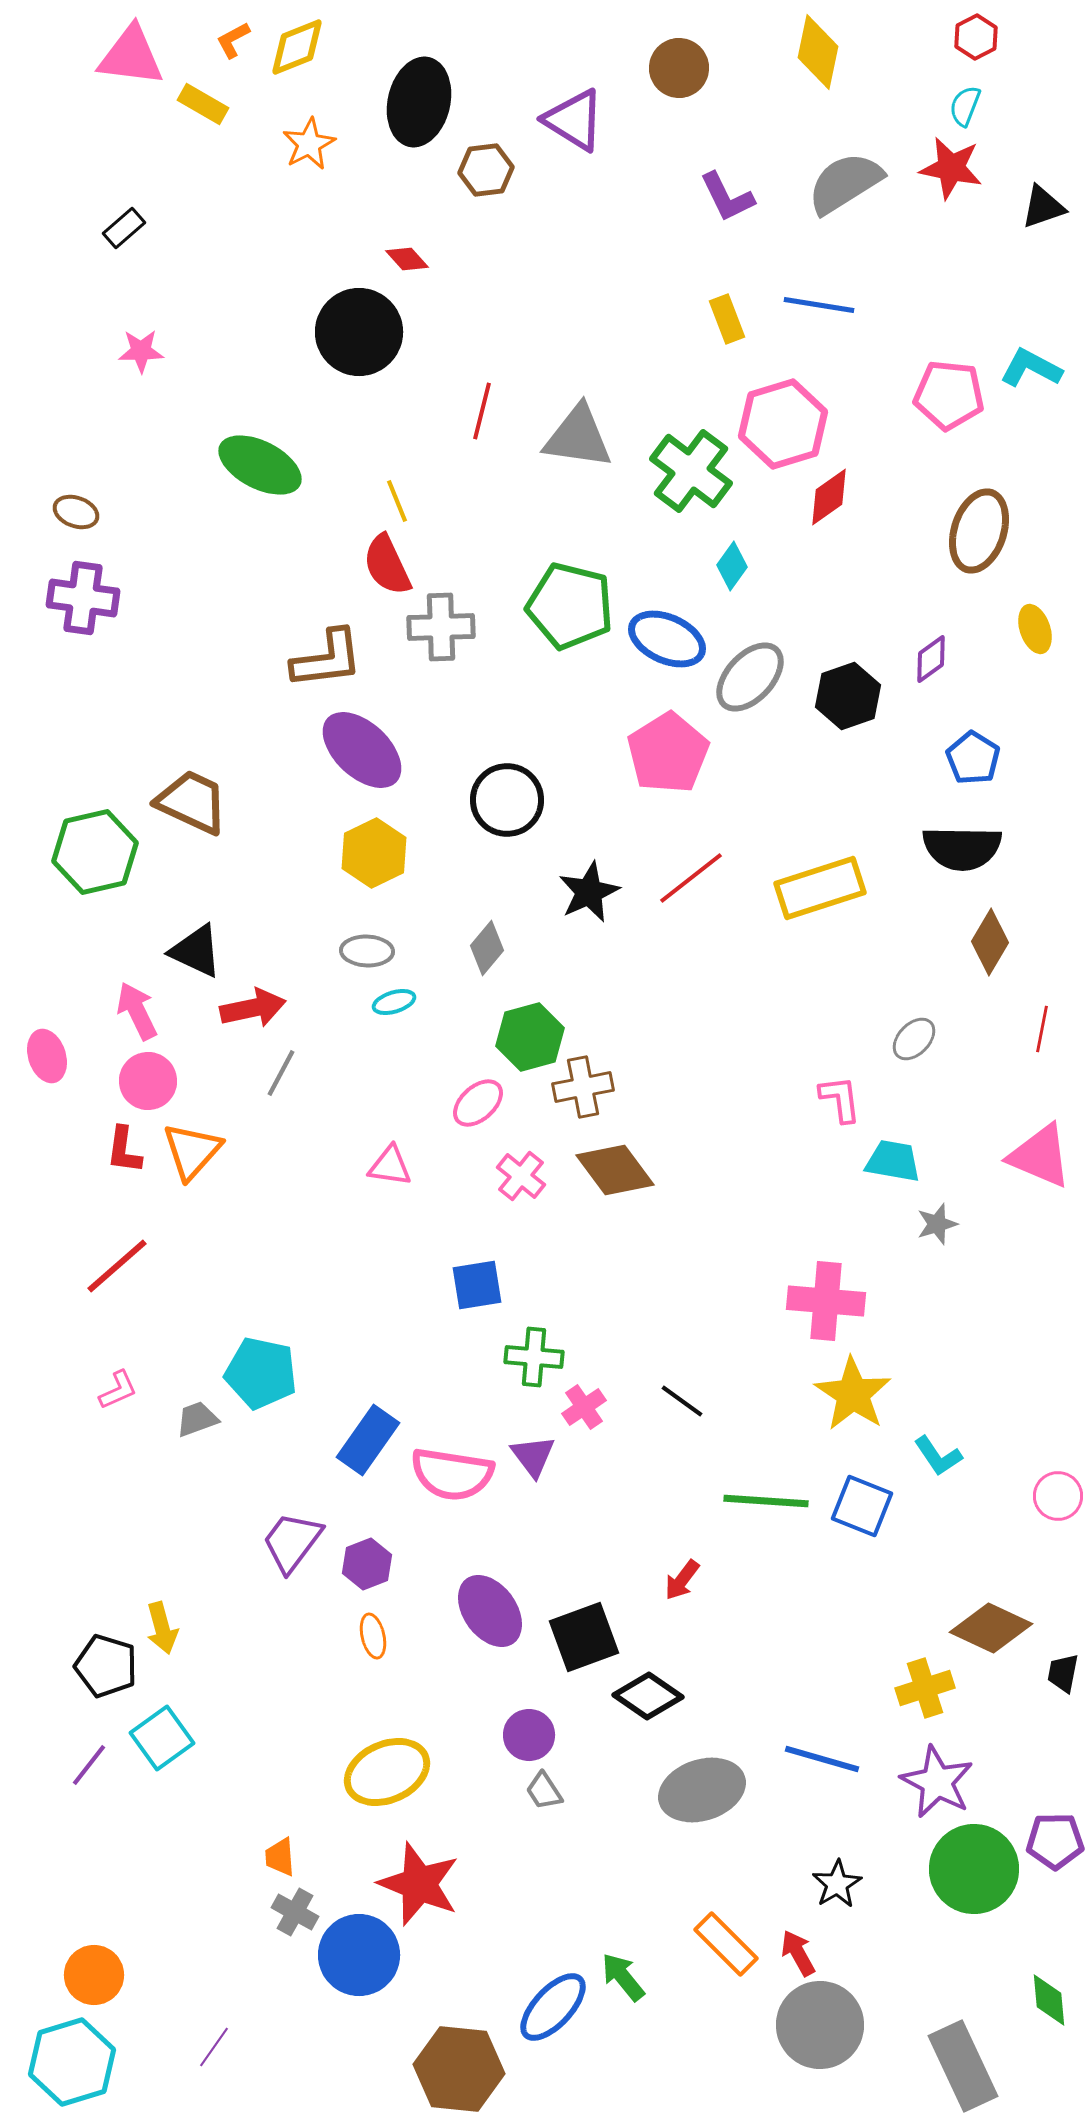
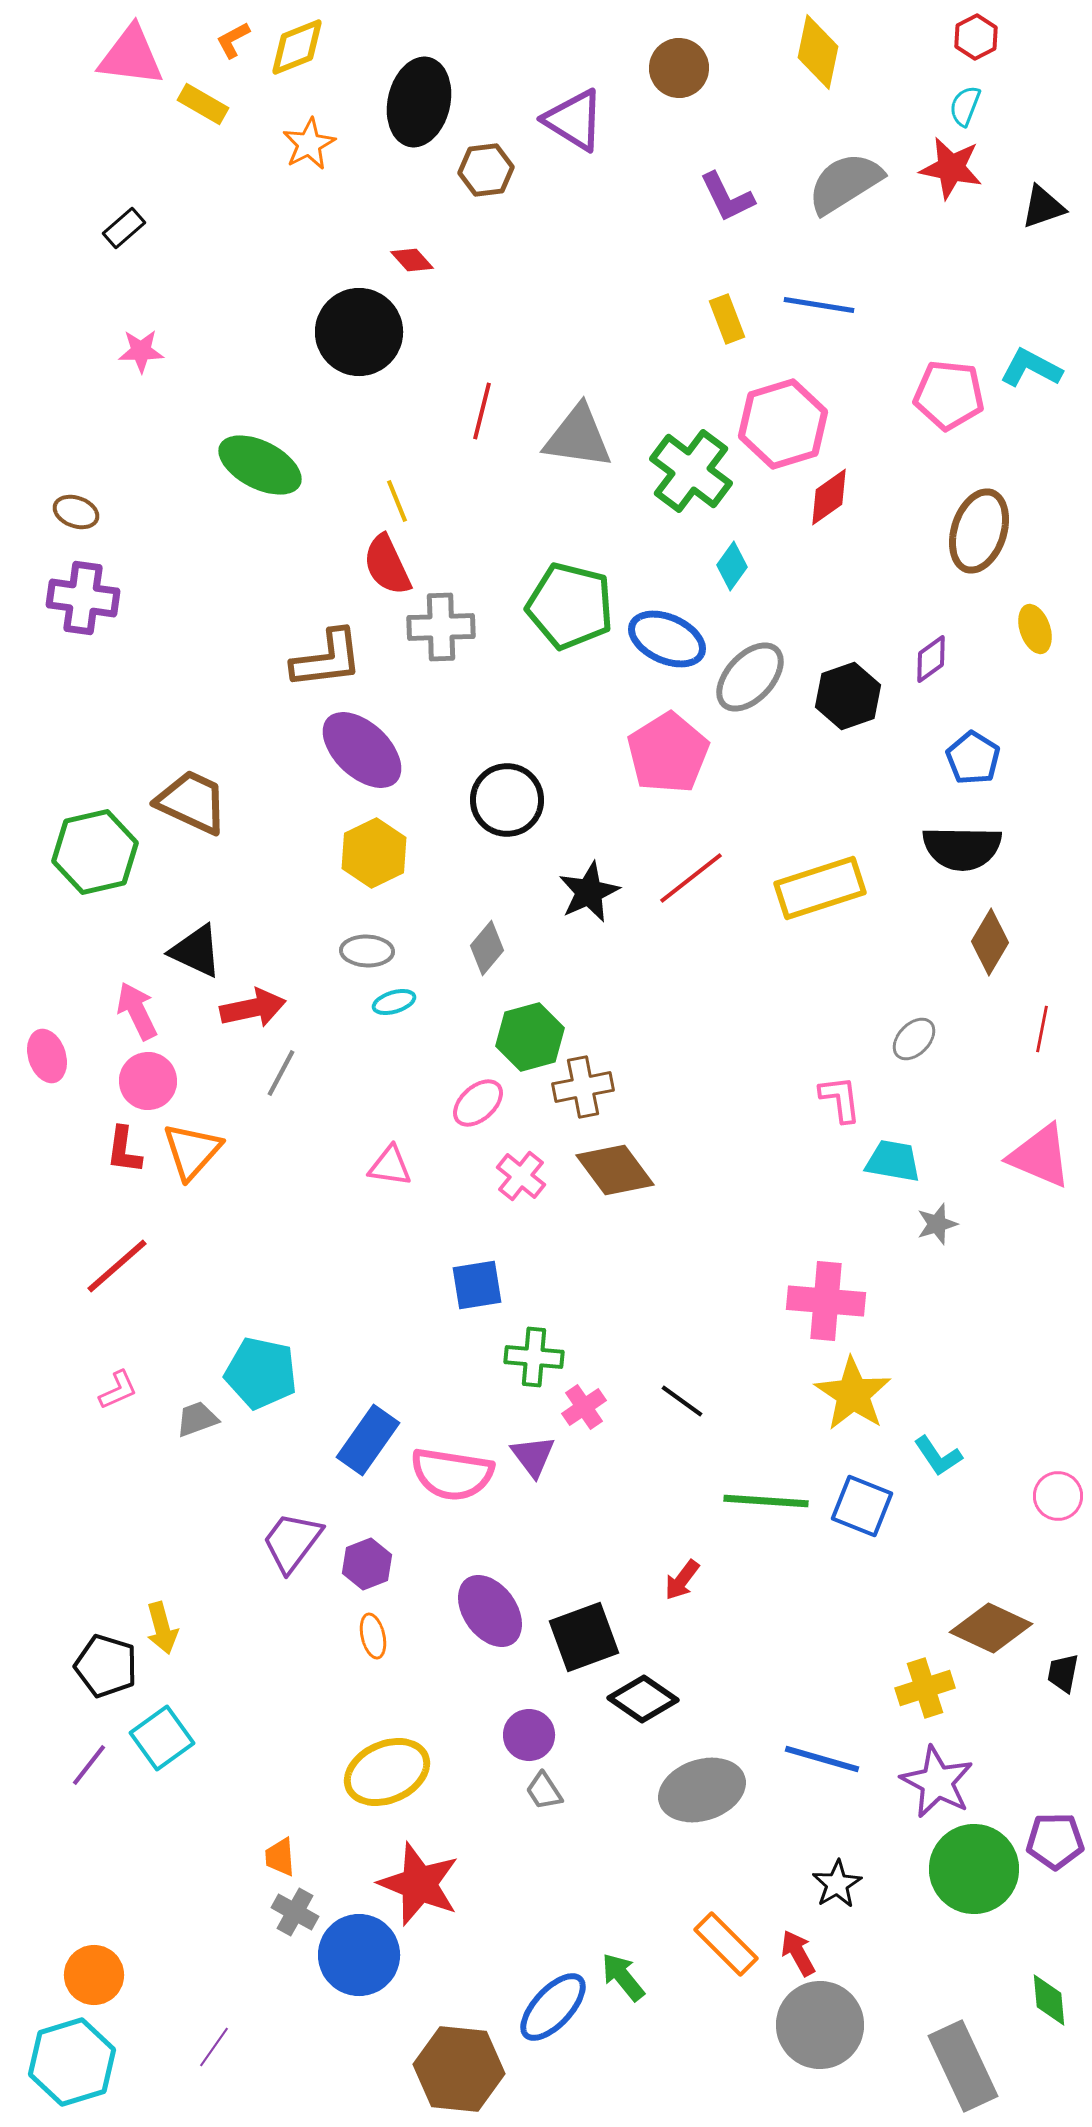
red diamond at (407, 259): moved 5 px right, 1 px down
black diamond at (648, 1696): moved 5 px left, 3 px down
